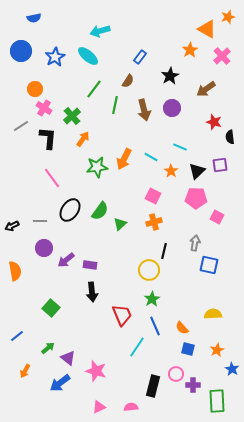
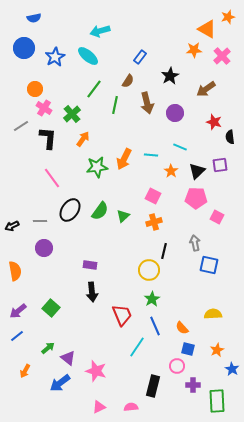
orange star at (190, 50): moved 4 px right; rotated 28 degrees clockwise
blue circle at (21, 51): moved 3 px right, 3 px up
purple circle at (172, 108): moved 3 px right, 5 px down
brown arrow at (144, 110): moved 3 px right, 7 px up
green cross at (72, 116): moved 2 px up
cyan line at (151, 157): moved 2 px up; rotated 24 degrees counterclockwise
green triangle at (120, 224): moved 3 px right, 8 px up
gray arrow at (195, 243): rotated 21 degrees counterclockwise
purple arrow at (66, 260): moved 48 px left, 51 px down
pink circle at (176, 374): moved 1 px right, 8 px up
